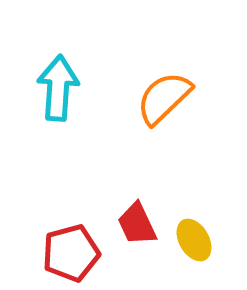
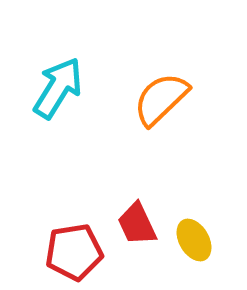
cyan arrow: rotated 28 degrees clockwise
orange semicircle: moved 3 px left, 1 px down
red pentagon: moved 3 px right, 1 px up; rotated 6 degrees clockwise
